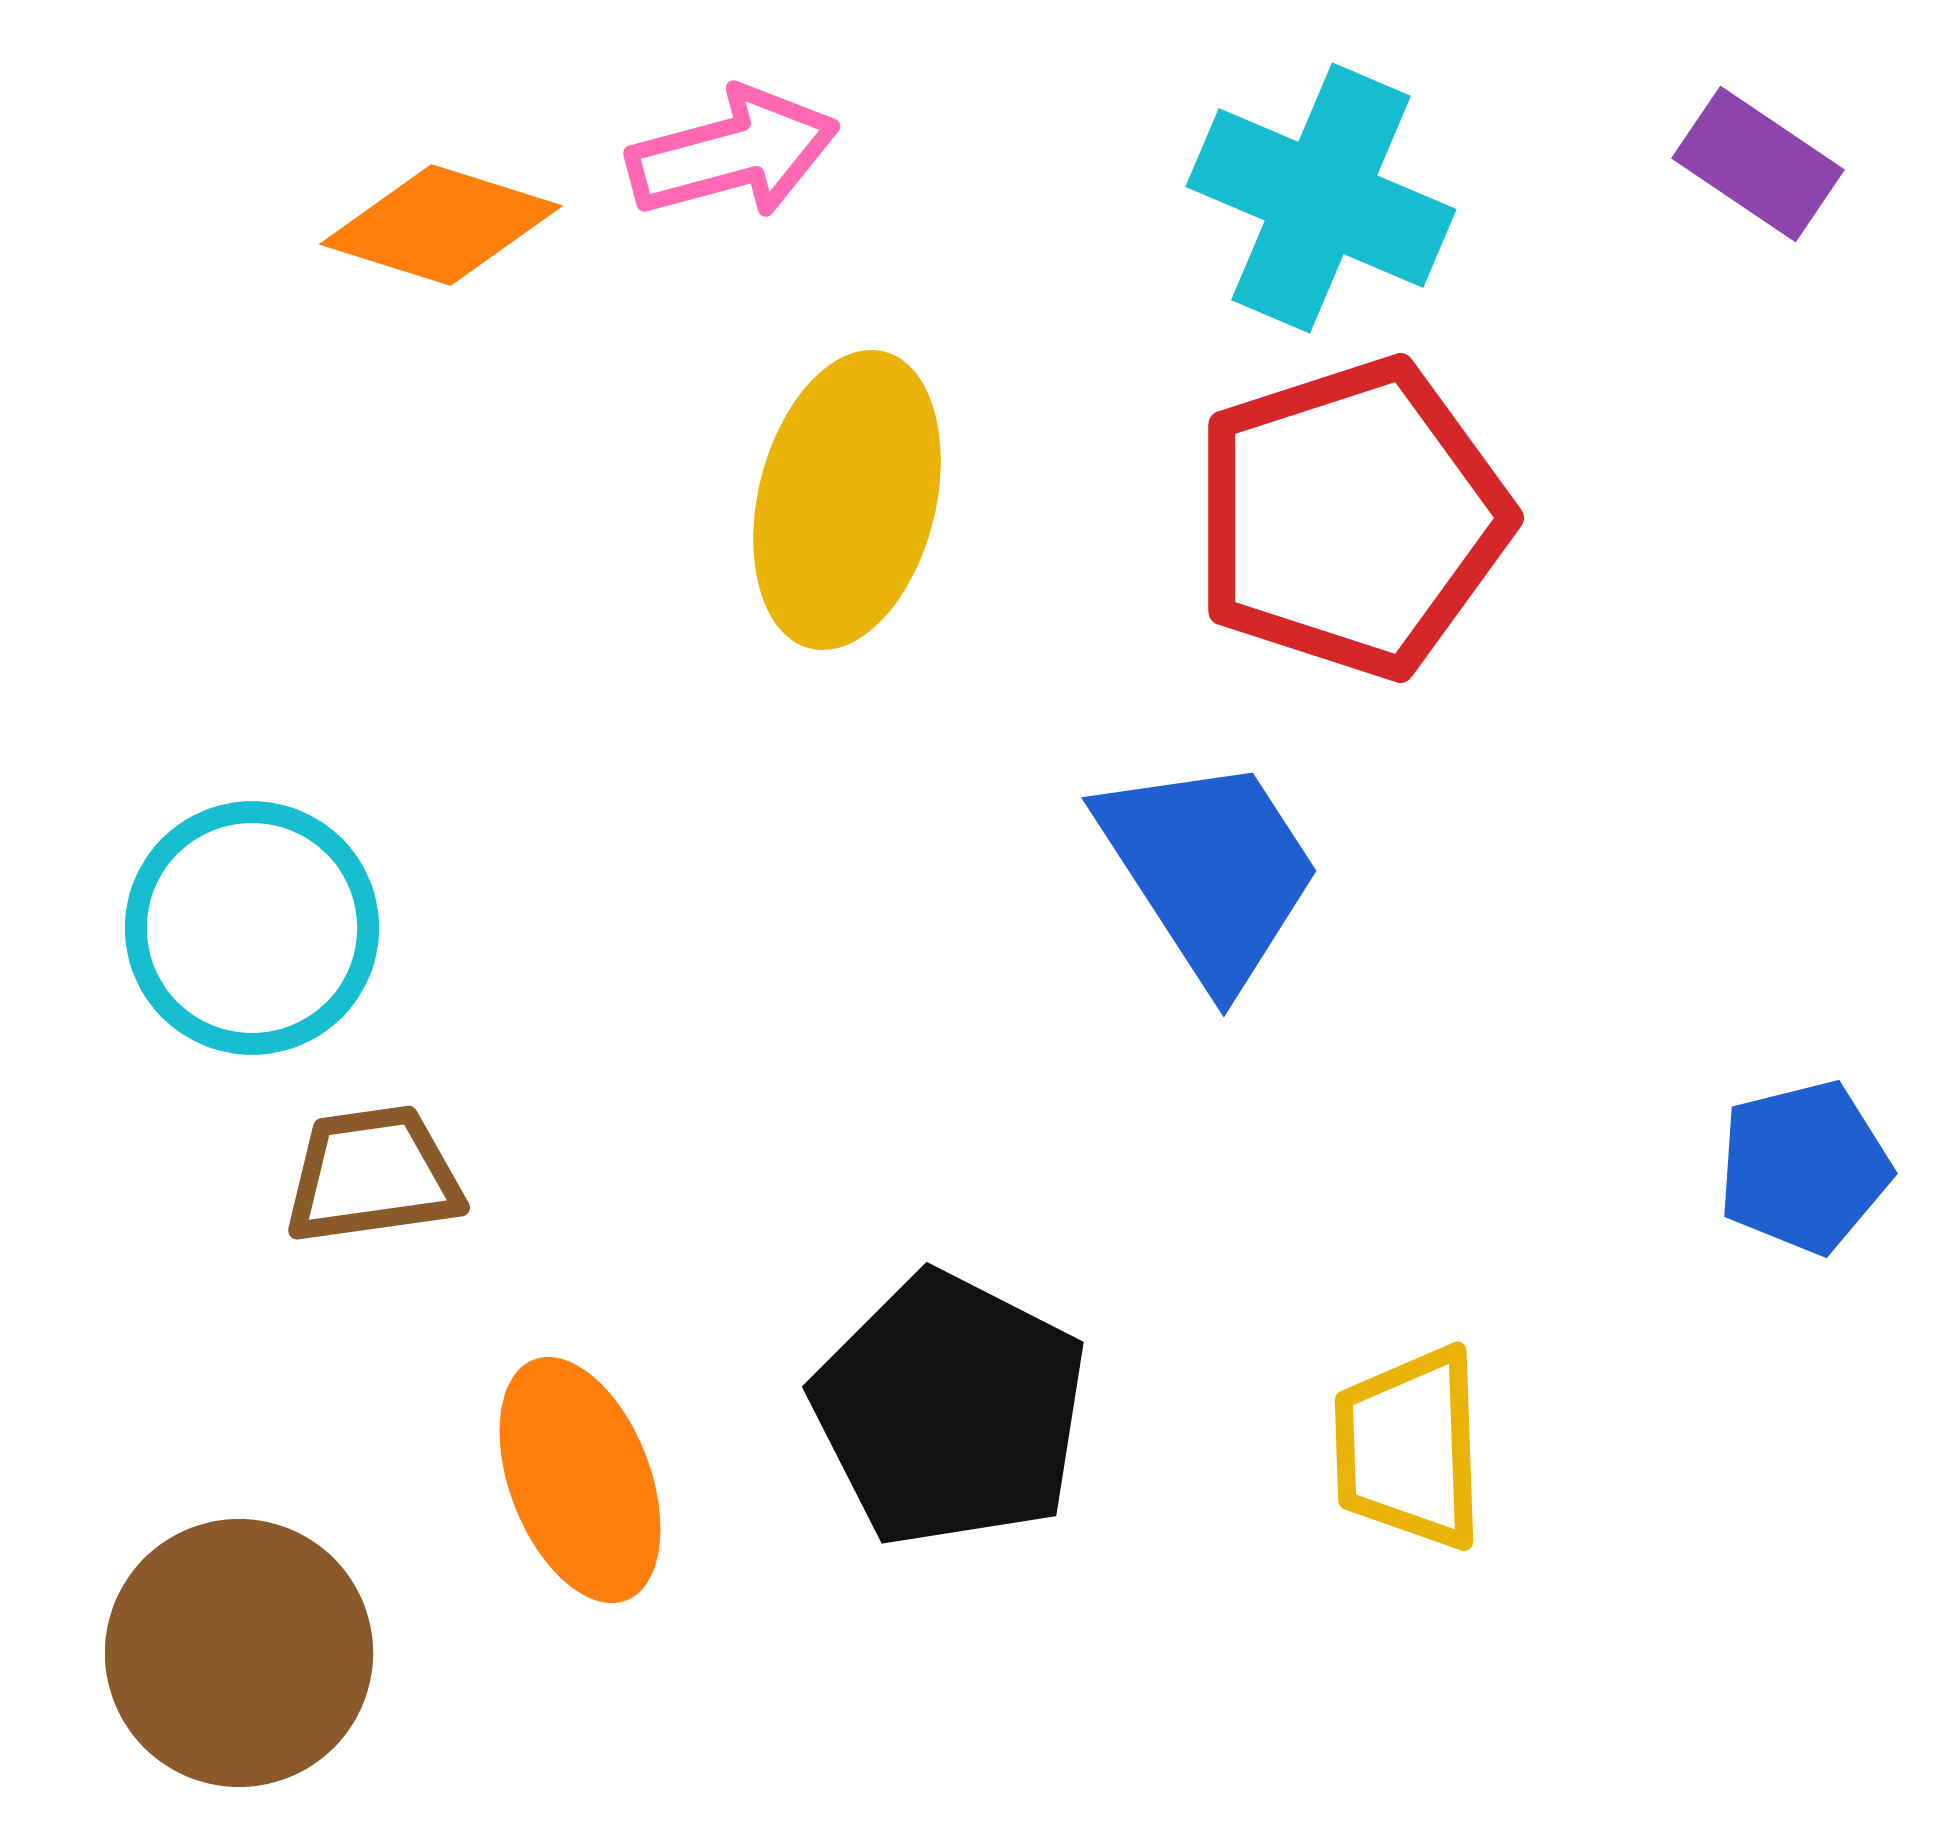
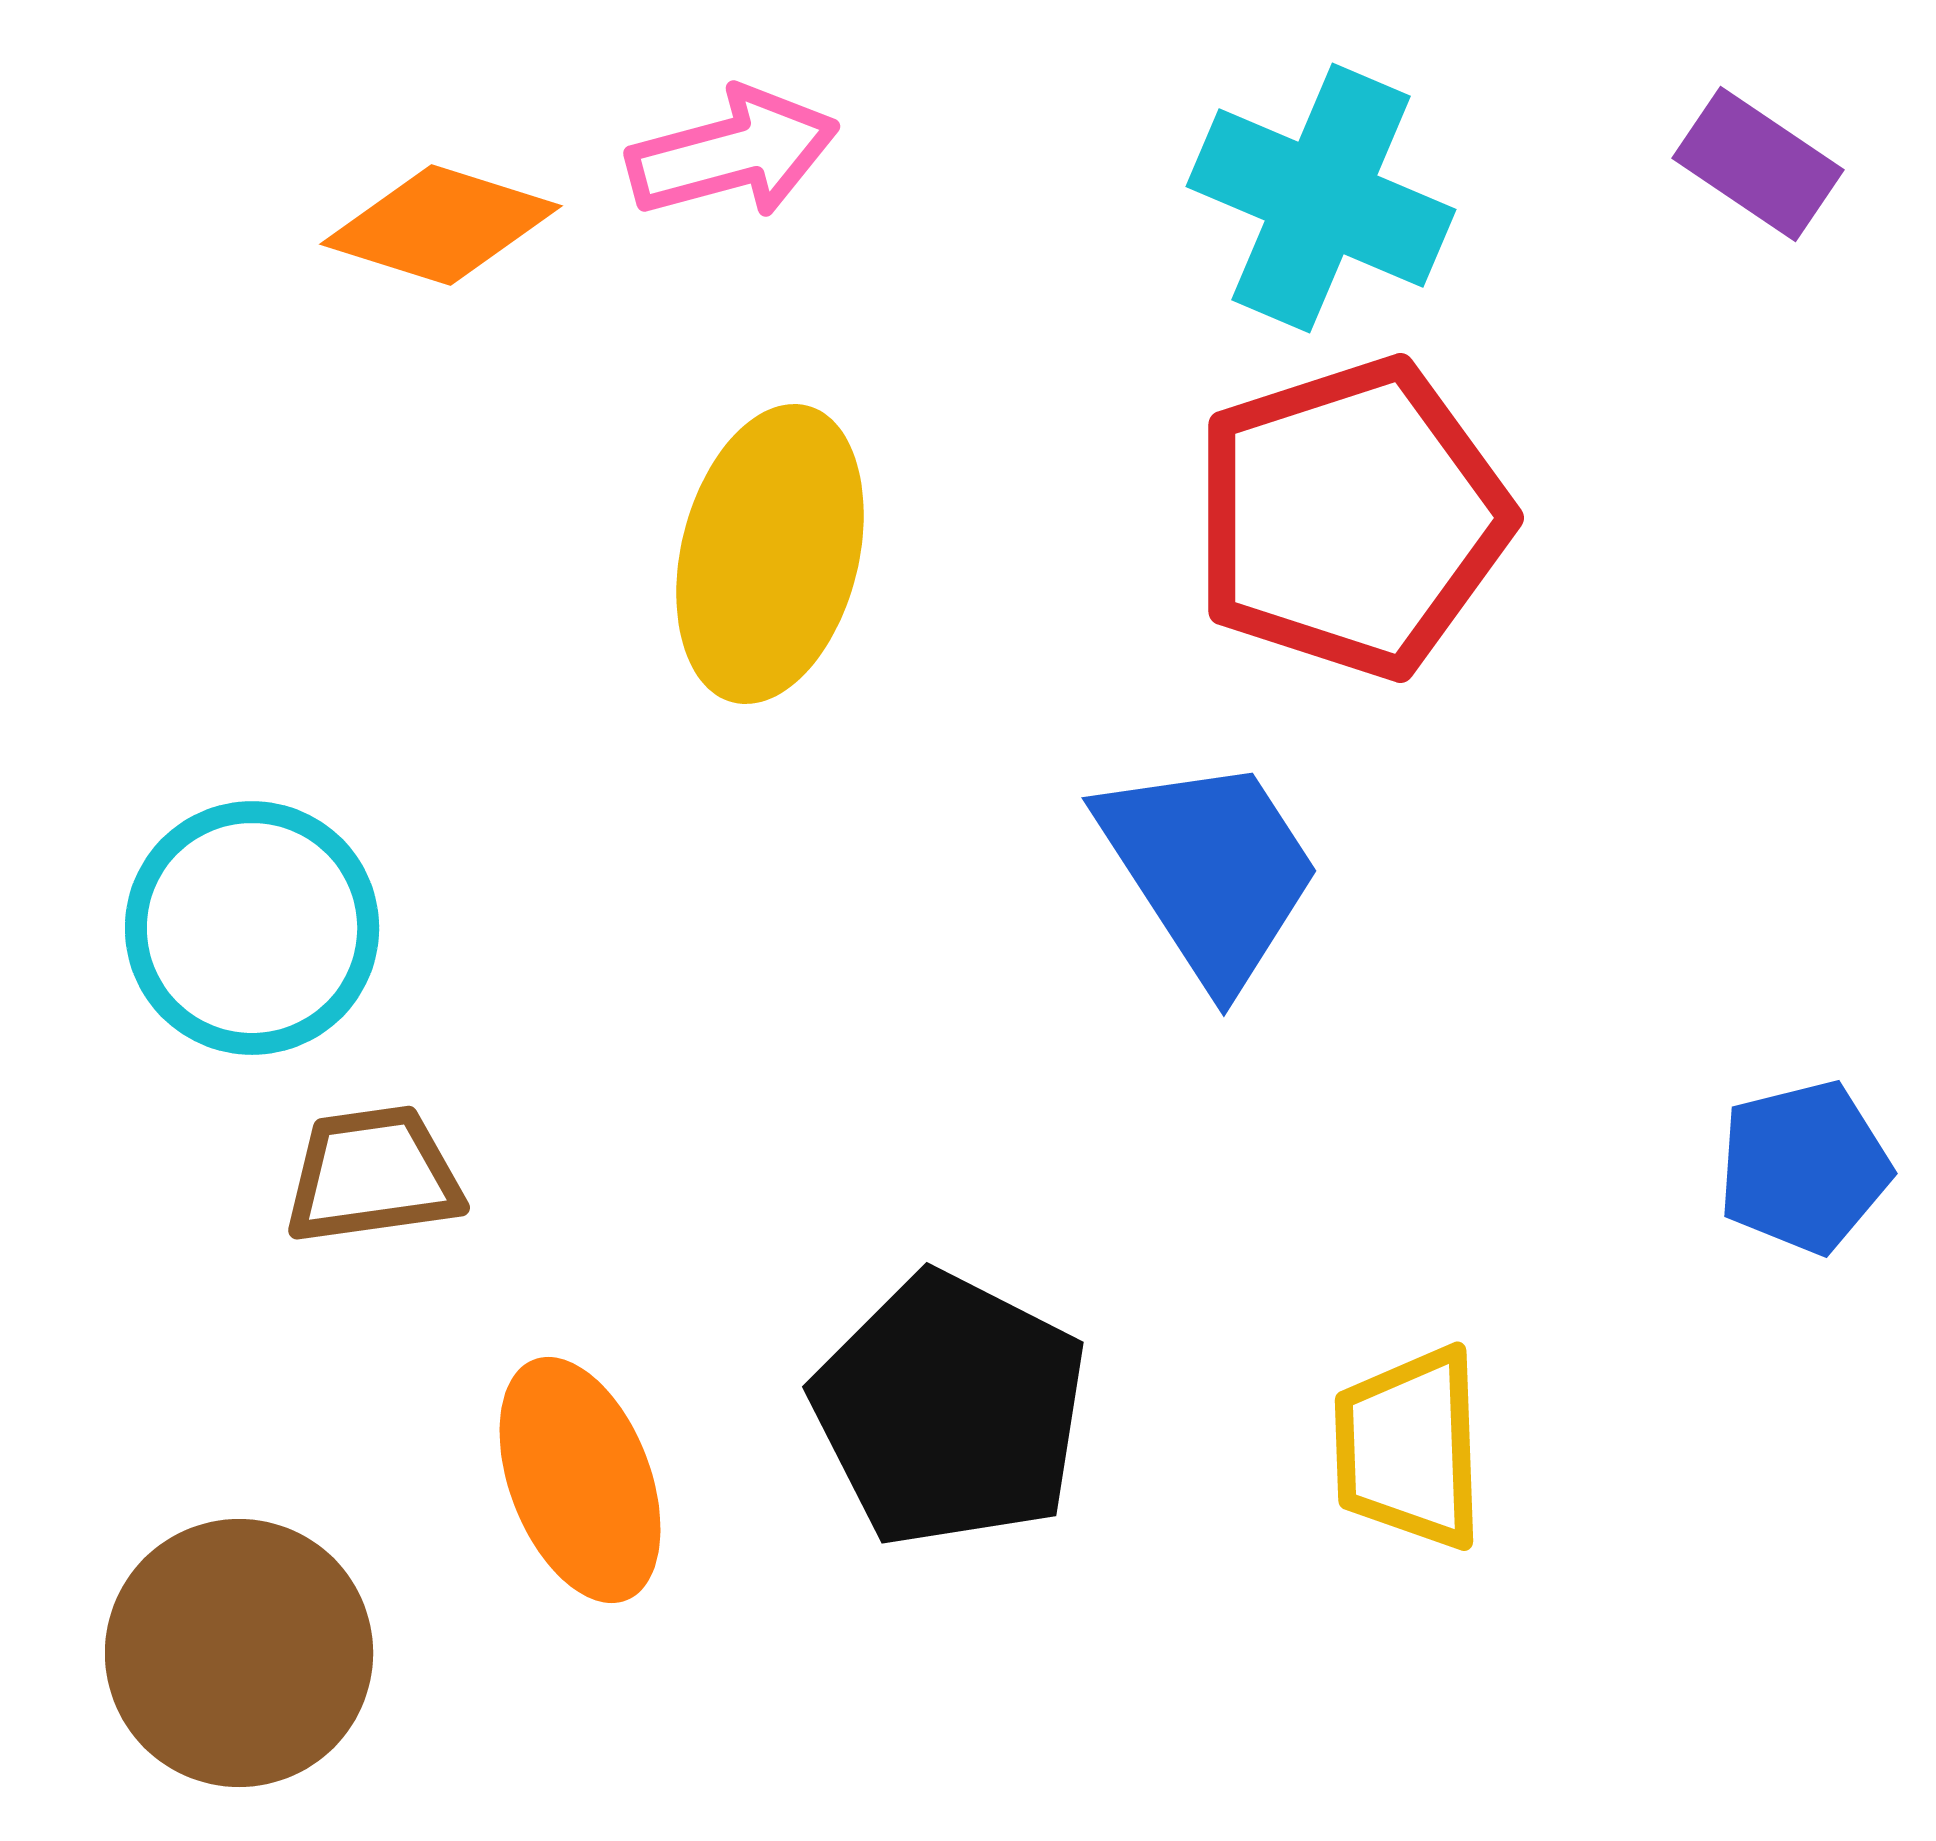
yellow ellipse: moved 77 px left, 54 px down
